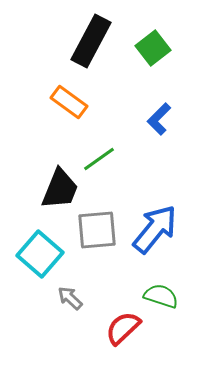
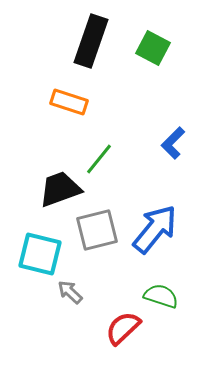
black rectangle: rotated 9 degrees counterclockwise
green square: rotated 24 degrees counterclockwise
orange rectangle: rotated 18 degrees counterclockwise
blue L-shape: moved 14 px right, 24 px down
green line: rotated 16 degrees counterclockwise
black trapezoid: rotated 132 degrees counterclockwise
gray square: rotated 9 degrees counterclockwise
cyan square: rotated 27 degrees counterclockwise
gray arrow: moved 6 px up
